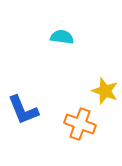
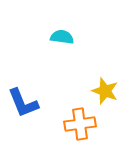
blue L-shape: moved 7 px up
orange cross: rotated 28 degrees counterclockwise
